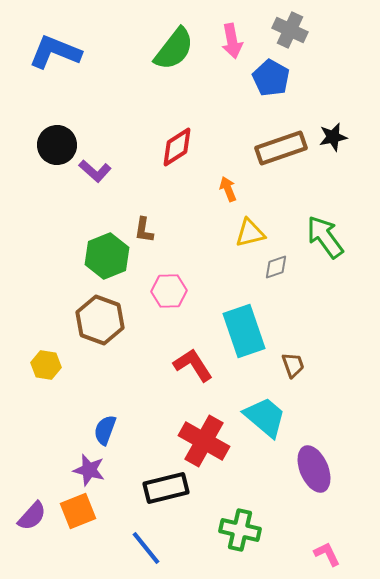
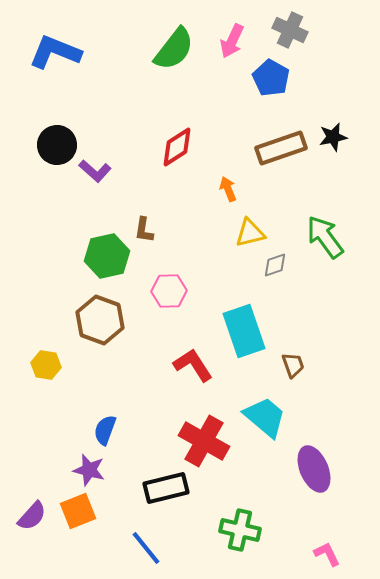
pink arrow: rotated 36 degrees clockwise
green hexagon: rotated 9 degrees clockwise
gray diamond: moved 1 px left, 2 px up
